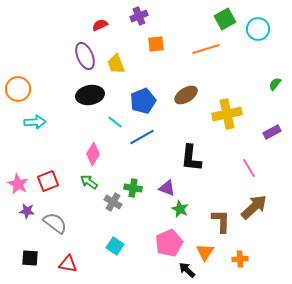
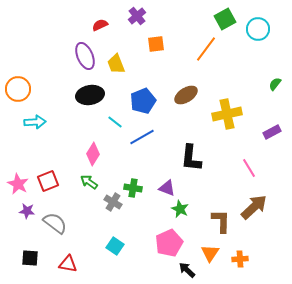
purple cross: moved 2 px left; rotated 18 degrees counterclockwise
orange line: rotated 36 degrees counterclockwise
orange triangle: moved 5 px right, 1 px down
